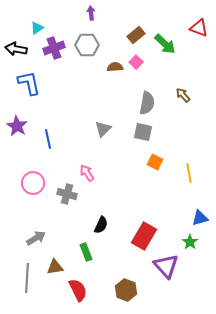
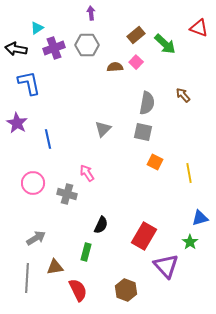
purple star: moved 3 px up
green rectangle: rotated 36 degrees clockwise
